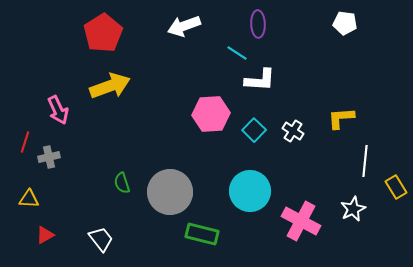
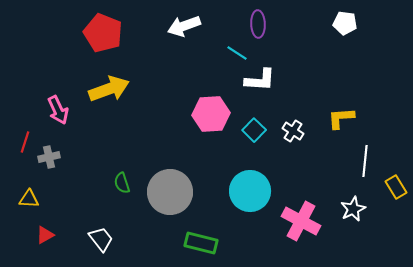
red pentagon: rotated 18 degrees counterclockwise
yellow arrow: moved 1 px left, 3 px down
green rectangle: moved 1 px left, 9 px down
